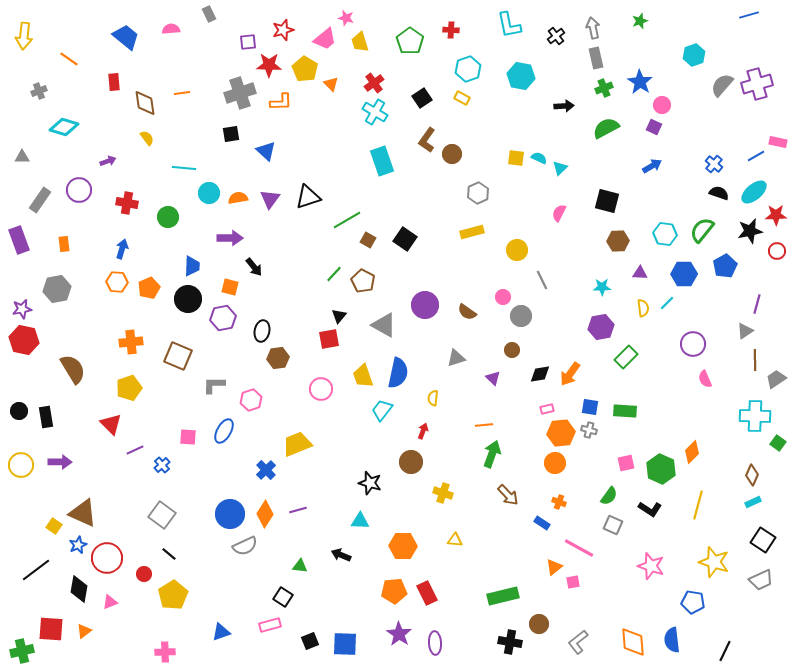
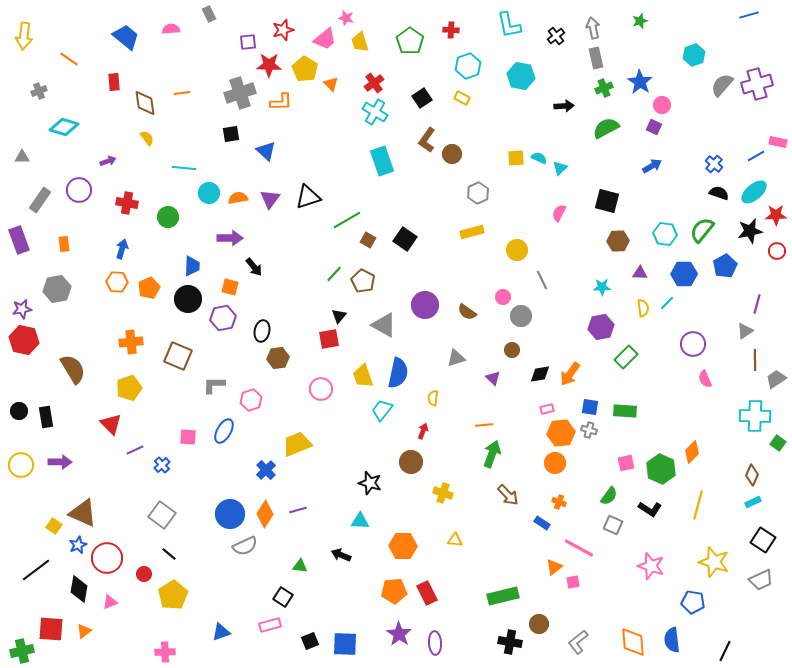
cyan hexagon at (468, 69): moved 3 px up
yellow square at (516, 158): rotated 12 degrees counterclockwise
